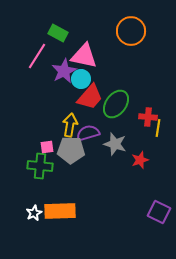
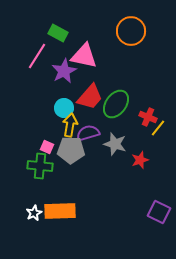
cyan circle: moved 17 px left, 29 px down
red cross: rotated 18 degrees clockwise
yellow line: rotated 30 degrees clockwise
pink square: rotated 32 degrees clockwise
